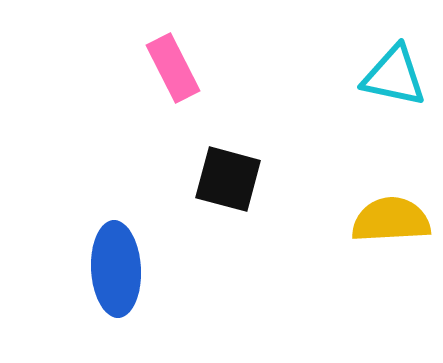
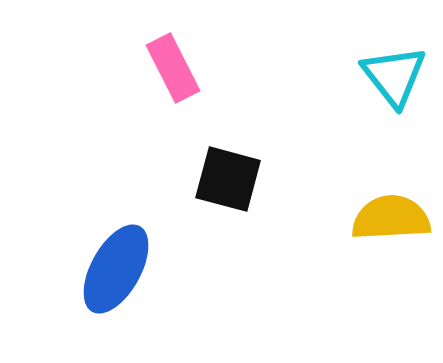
cyan triangle: rotated 40 degrees clockwise
yellow semicircle: moved 2 px up
blue ellipse: rotated 32 degrees clockwise
